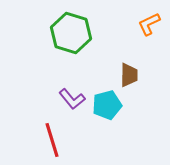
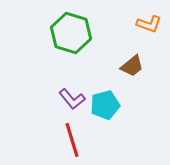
orange L-shape: rotated 135 degrees counterclockwise
brown trapezoid: moved 3 px right, 9 px up; rotated 50 degrees clockwise
cyan pentagon: moved 2 px left
red line: moved 20 px right
